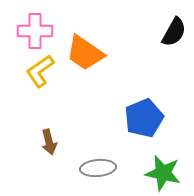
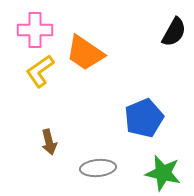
pink cross: moved 1 px up
